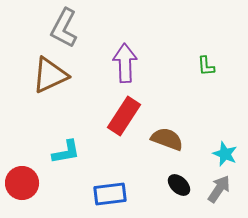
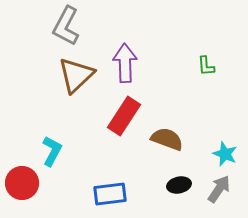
gray L-shape: moved 2 px right, 2 px up
brown triangle: moved 26 px right; rotated 18 degrees counterclockwise
cyan L-shape: moved 14 px left, 1 px up; rotated 52 degrees counterclockwise
black ellipse: rotated 55 degrees counterclockwise
